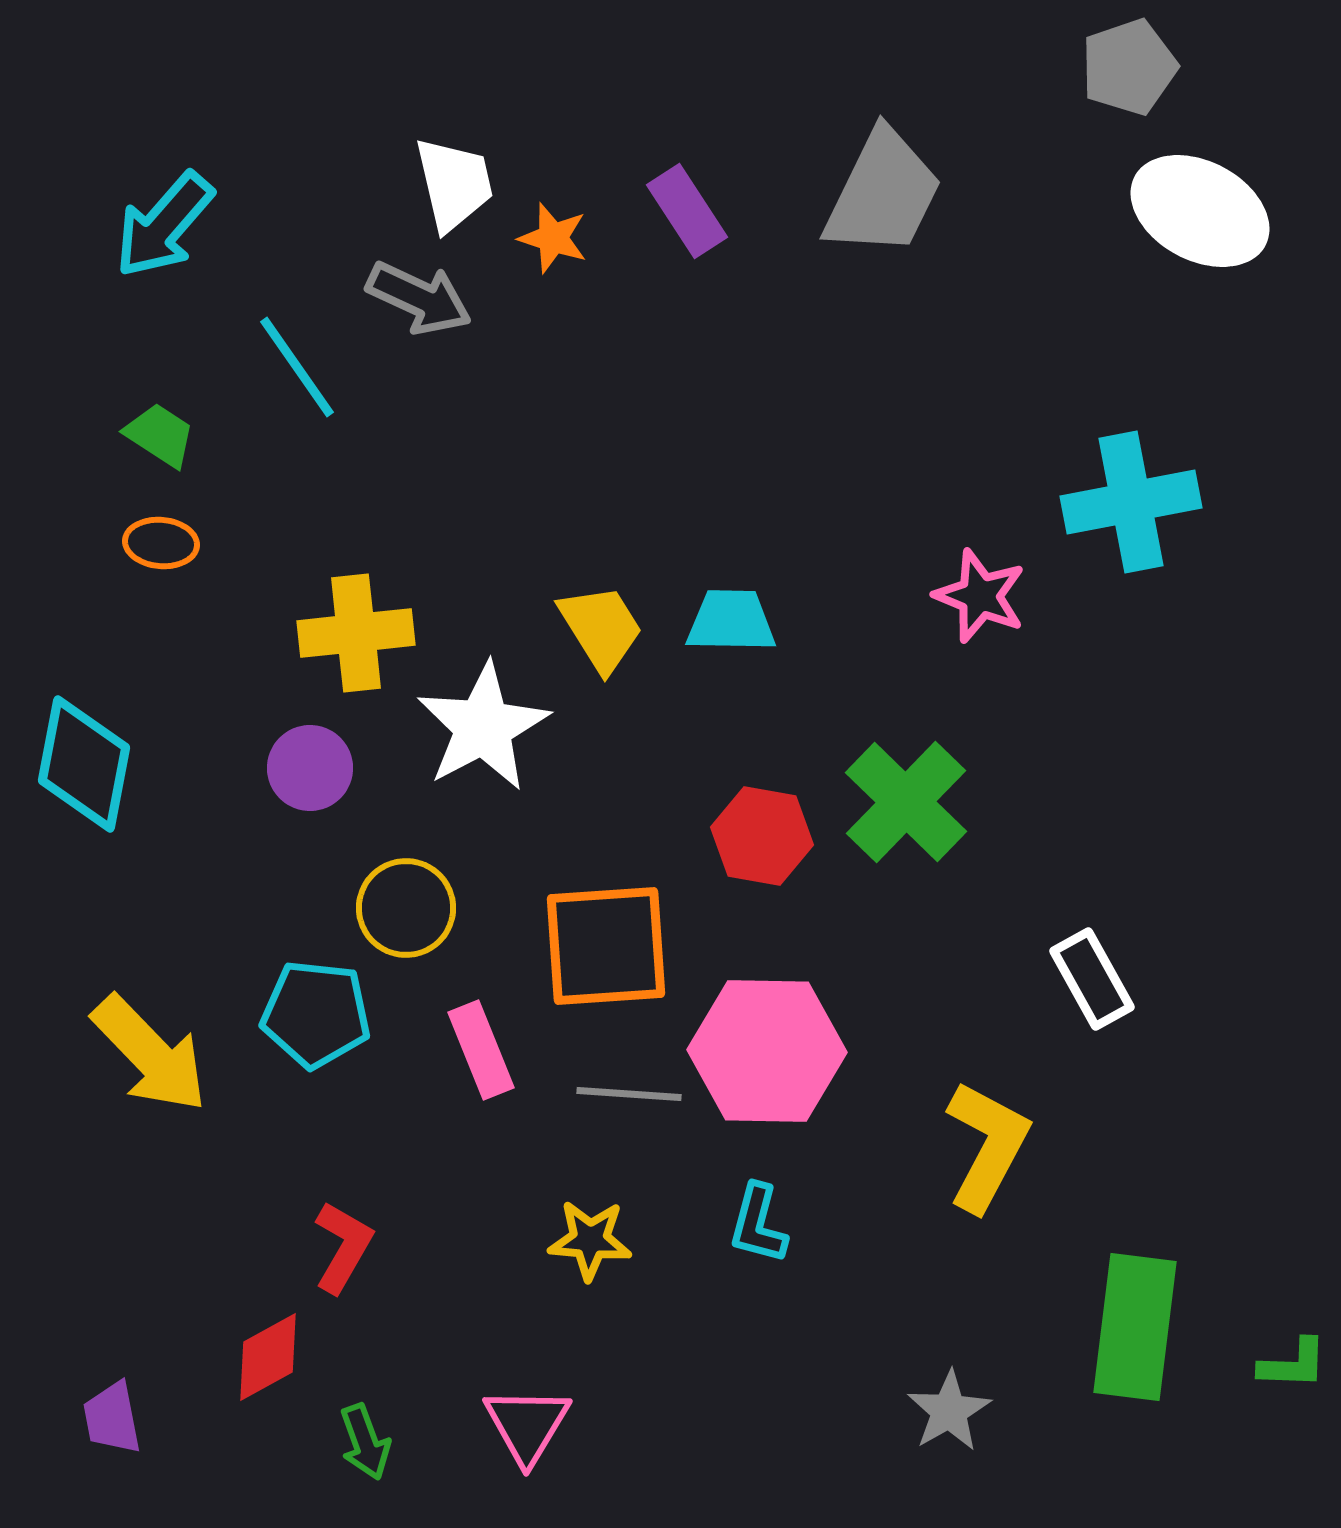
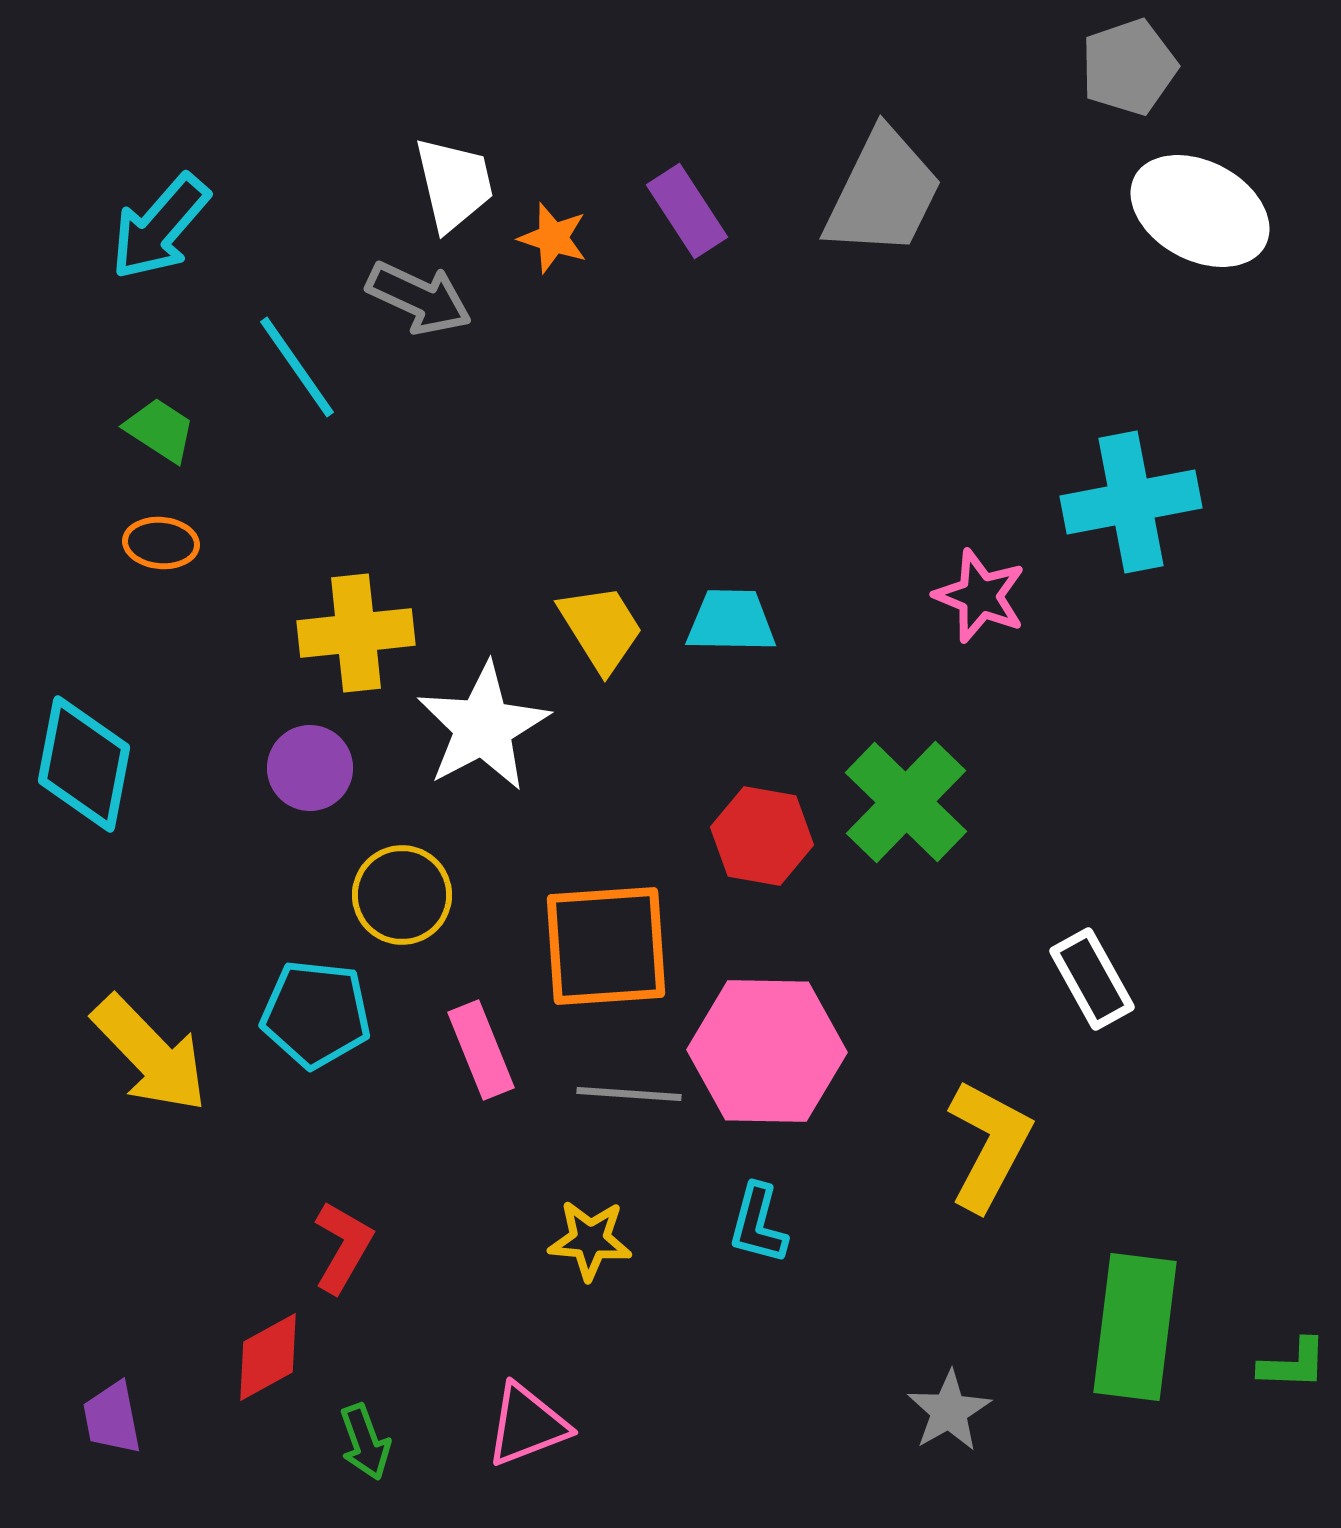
cyan arrow: moved 4 px left, 2 px down
green trapezoid: moved 5 px up
yellow circle: moved 4 px left, 13 px up
yellow L-shape: moved 2 px right, 1 px up
pink triangle: rotated 38 degrees clockwise
